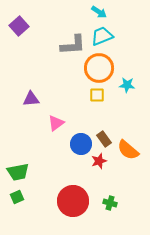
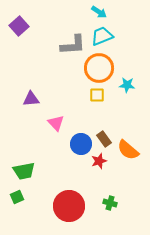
pink triangle: rotated 36 degrees counterclockwise
green trapezoid: moved 6 px right, 1 px up
red circle: moved 4 px left, 5 px down
